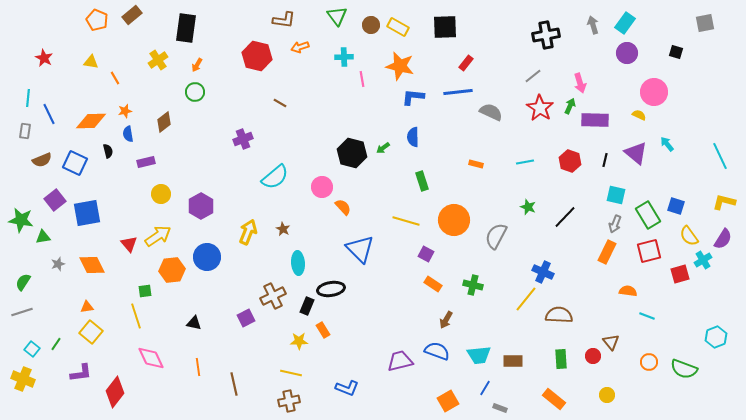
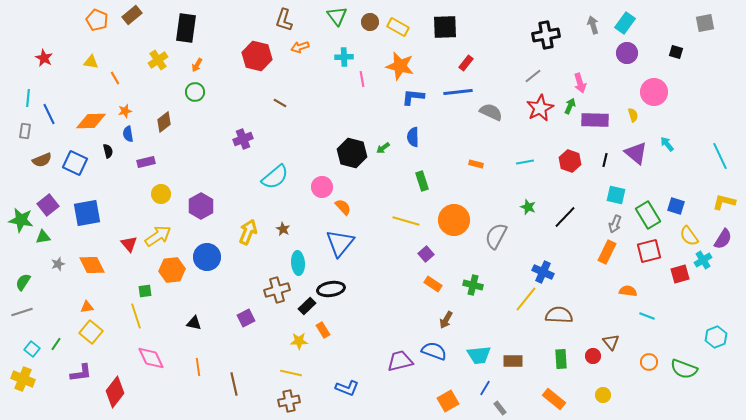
brown L-shape at (284, 20): rotated 100 degrees clockwise
brown circle at (371, 25): moved 1 px left, 3 px up
red star at (540, 108): rotated 12 degrees clockwise
yellow semicircle at (639, 115): moved 6 px left; rotated 48 degrees clockwise
purple square at (55, 200): moved 7 px left, 5 px down
blue triangle at (360, 249): moved 20 px left, 6 px up; rotated 24 degrees clockwise
purple square at (426, 254): rotated 21 degrees clockwise
brown cross at (273, 296): moved 4 px right, 6 px up; rotated 10 degrees clockwise
black rectangle at (307, 306): rotated 24 degrees clockwise
blue semicircle at (437, 351): moved 3 px left
yellow circle at (607, 395): moved 4 px left
gray rectangle at (500, 408): rotated 32 degrees clockwise
